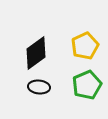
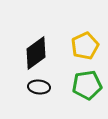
green pentagon: rotated 16 degrees clockwise
